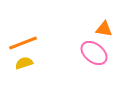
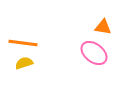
orange triangle: moved 1 px left, 2 px up
orange line: rotated 28 degrees clockwise
